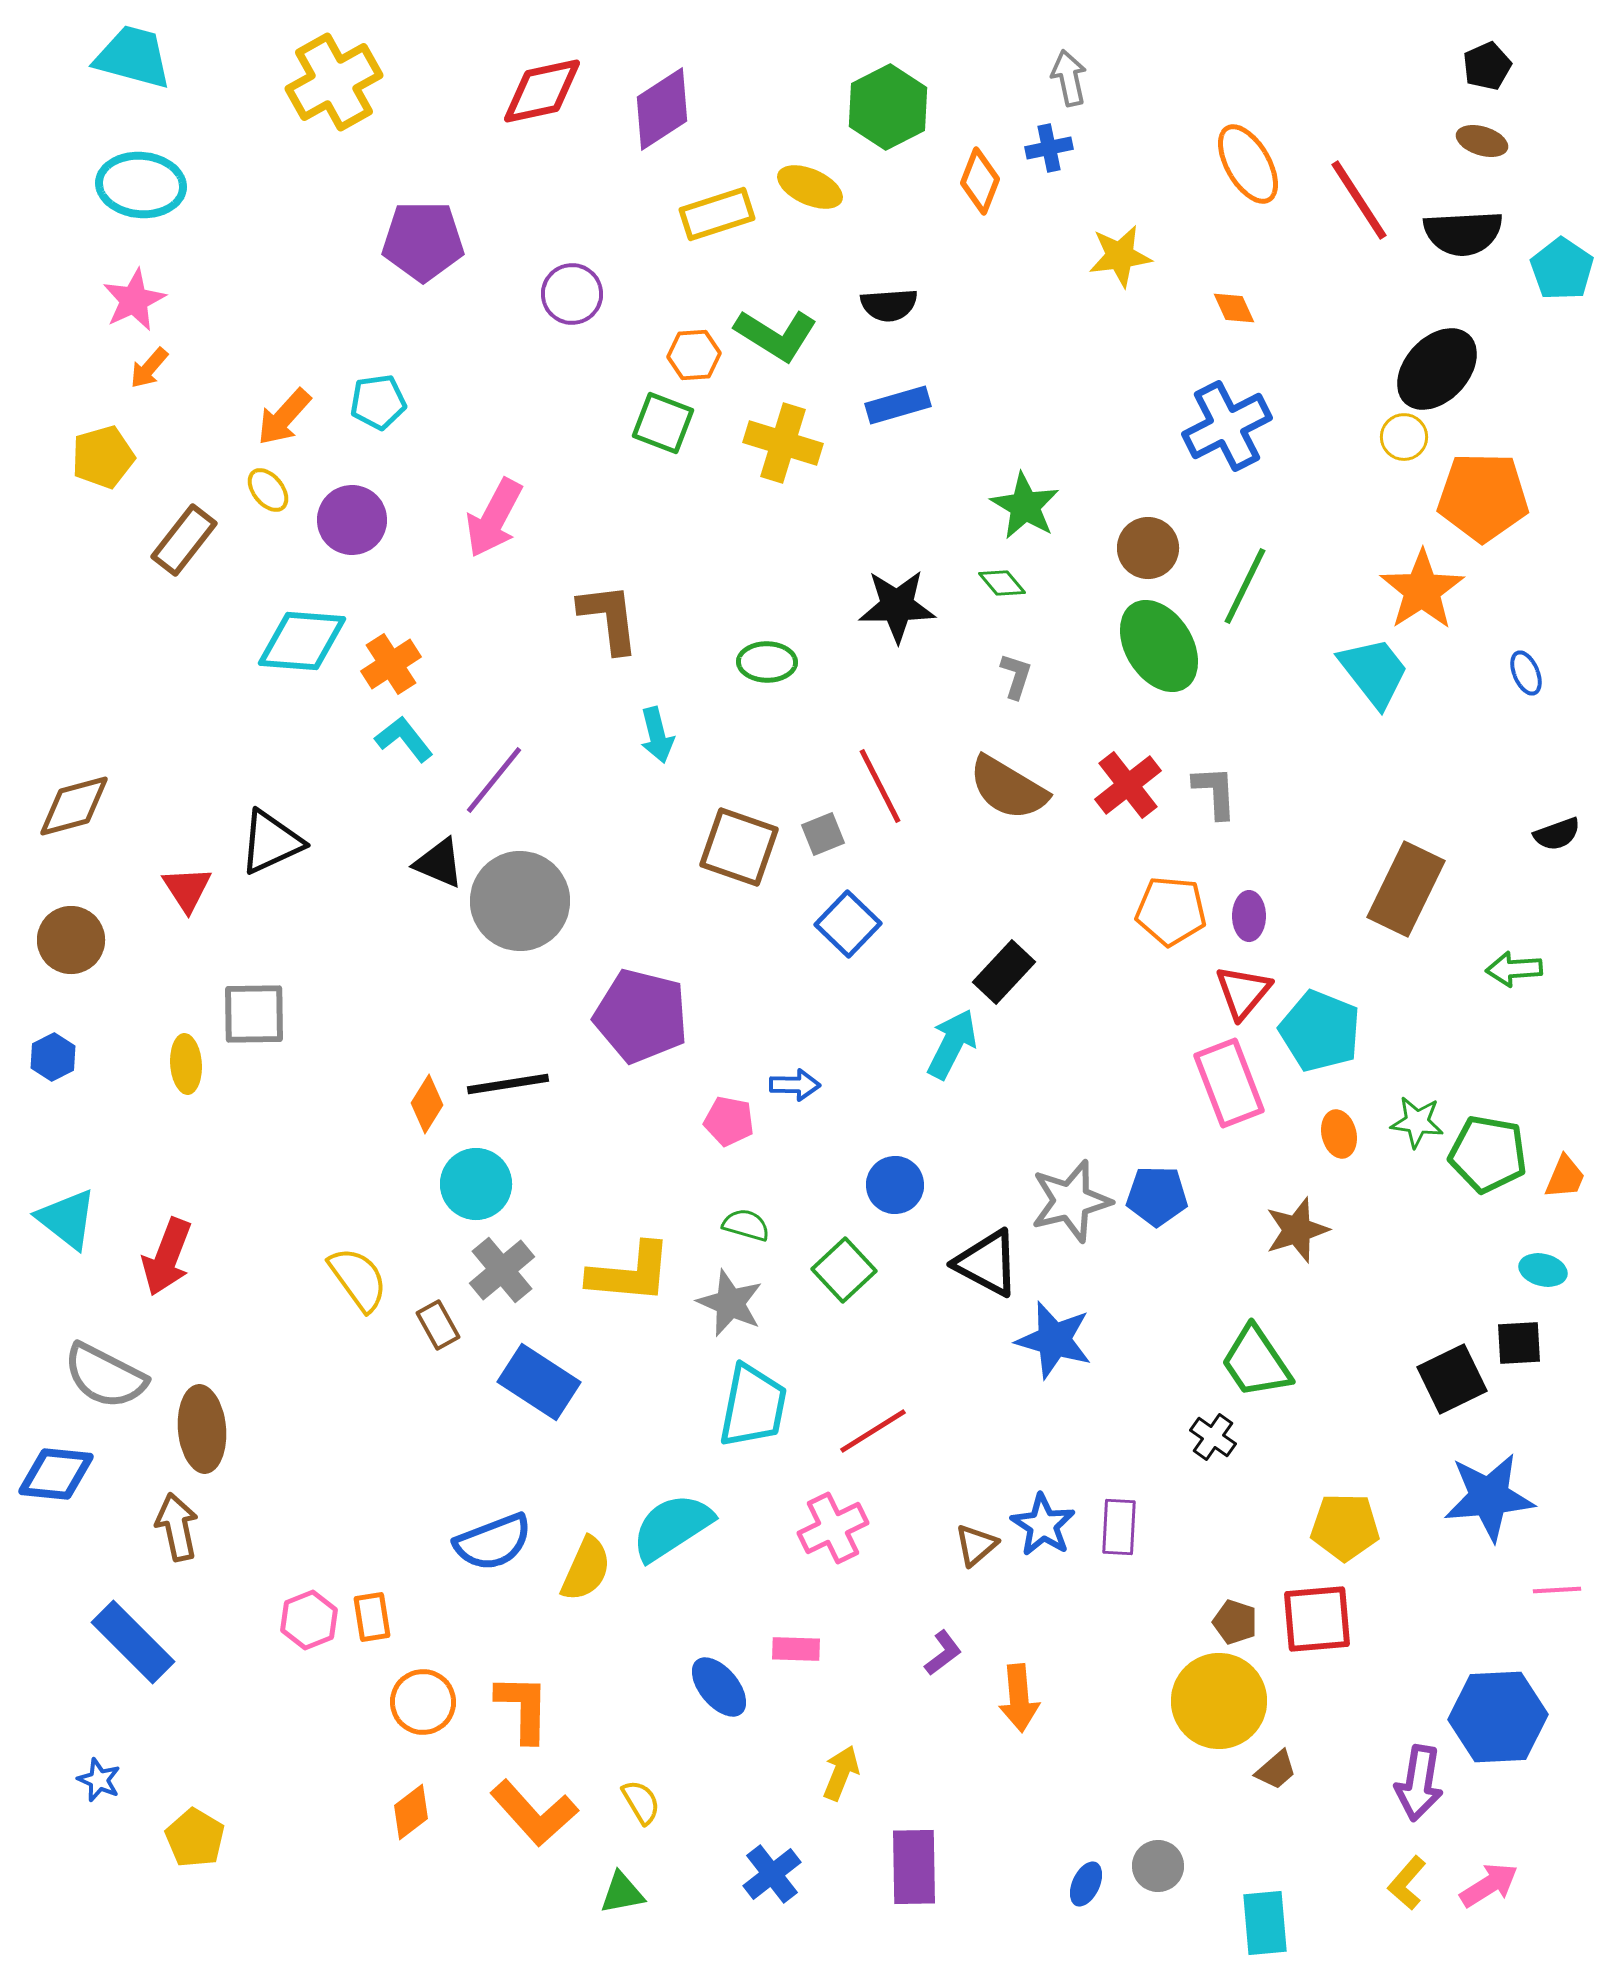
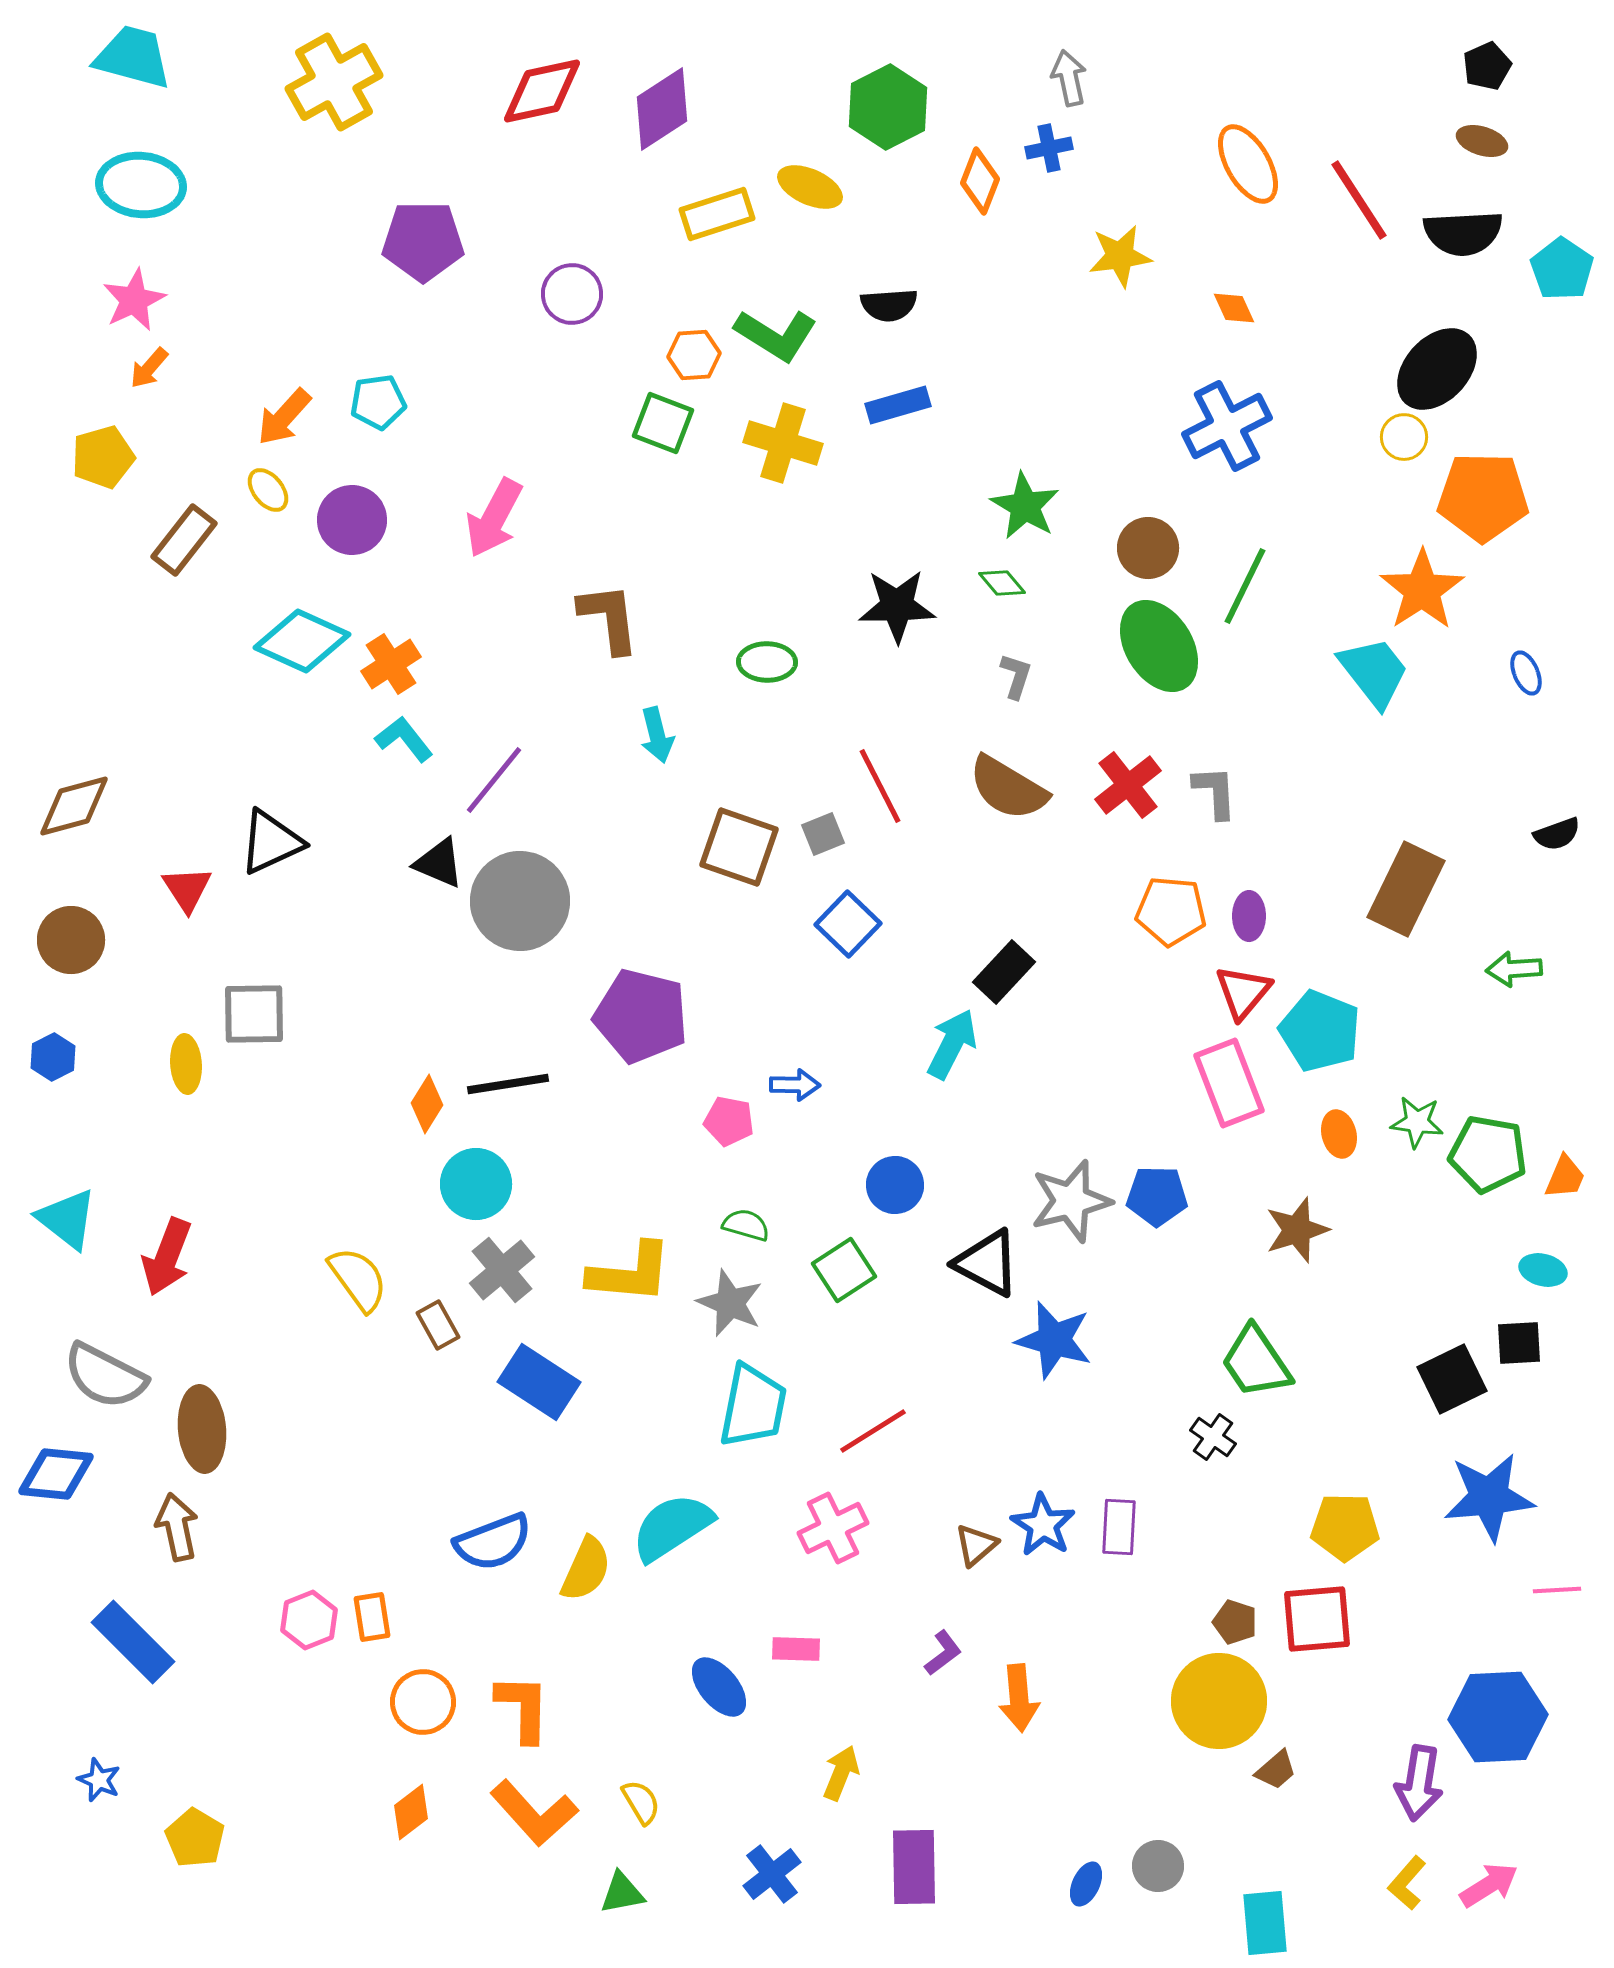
cyan diamond at (302, 641): rotated 20 degrees clockwise
green square at (844, 1270): rotated 10 degrees clockwise
